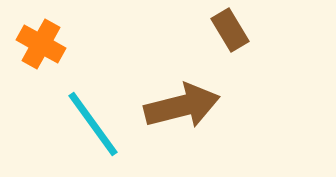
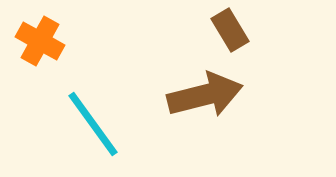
orange cross: moved 1 px left, 3 px up
brown arrow: moved 23 px right, 11 px up
